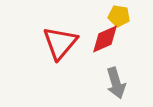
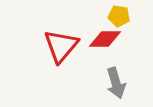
red diamond: rotated 24 degrees clockwise
red triangle: moved 1 px right, 3 px down
